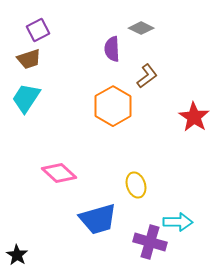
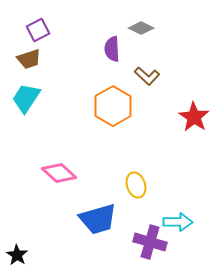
brown L-shape: rotated 80 degrees clockwise
